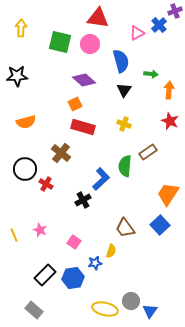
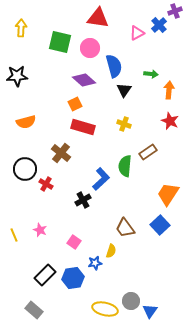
pink circle: moved 4 px down
blue semicircle: moved 7 px left, 5 px down
